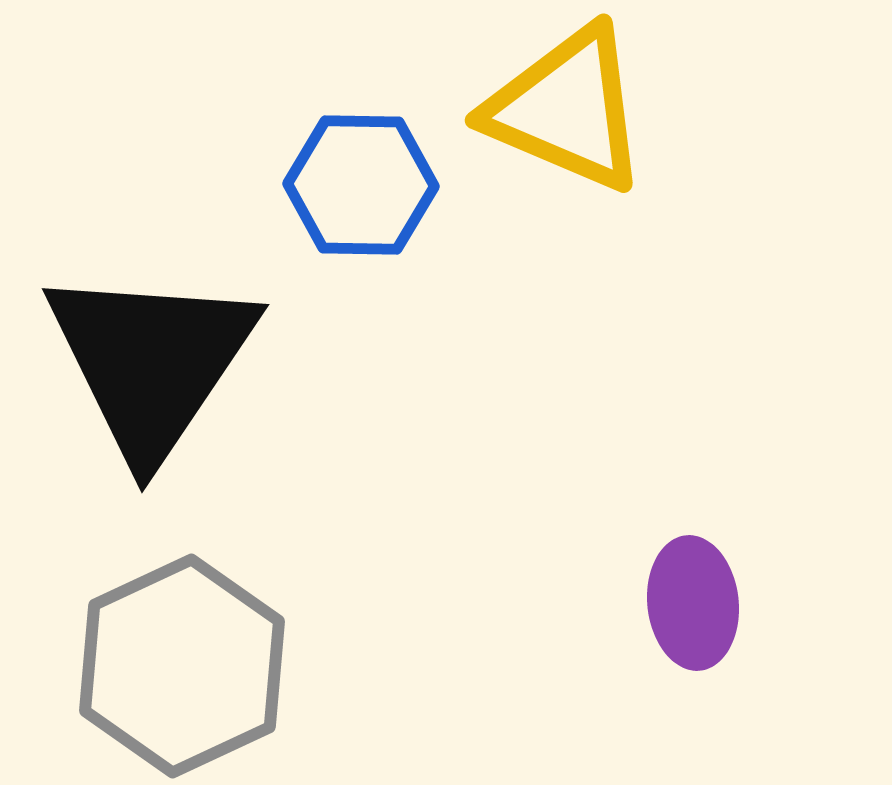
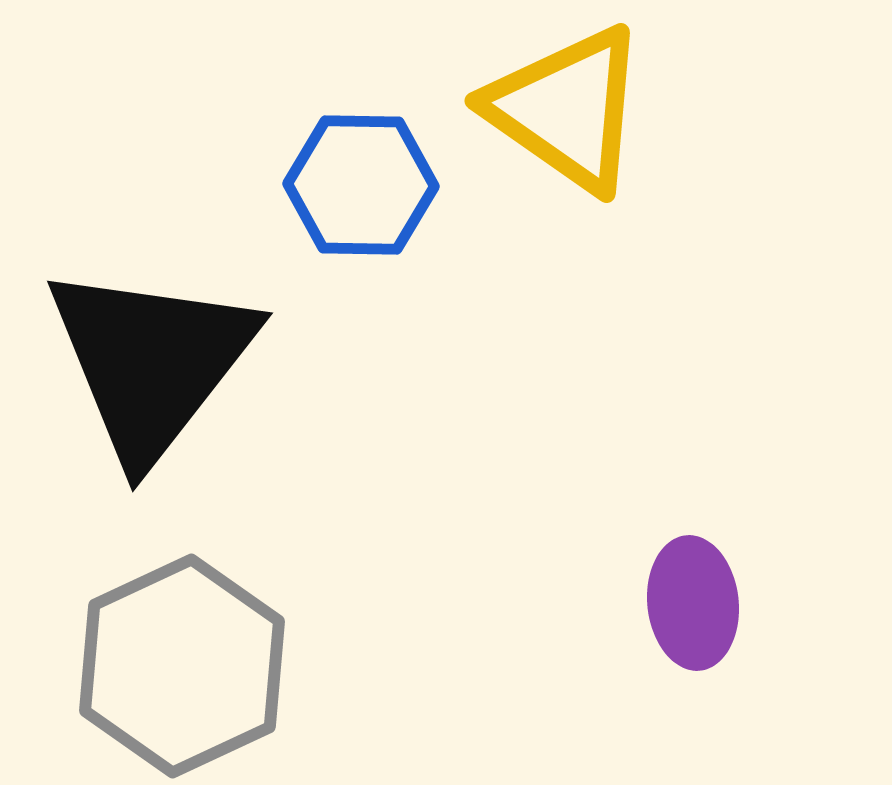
yellow triangle: rotated 12 degrees clockwise
black triangle: rotated 4 degrees clockwise
